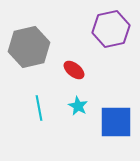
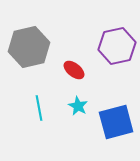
purple hexagon: moved 6 px right, 17 px down
blue square: rotated 15 degrees counterclockwise
